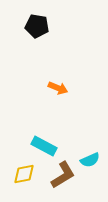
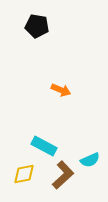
orange arrow: moved 3 px right, 2 px down
brown L-shape: rotated 12 degrees counterclockwise
